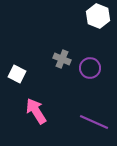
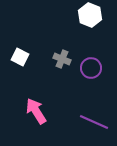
white hexagon: moved 8 px left, 1 px up
purple circle: moved 1 px right
white square: moved 3 px right, 17 px up
